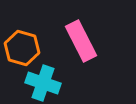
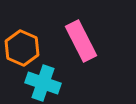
orange hexagon: rotated 8 degrees clockwise
